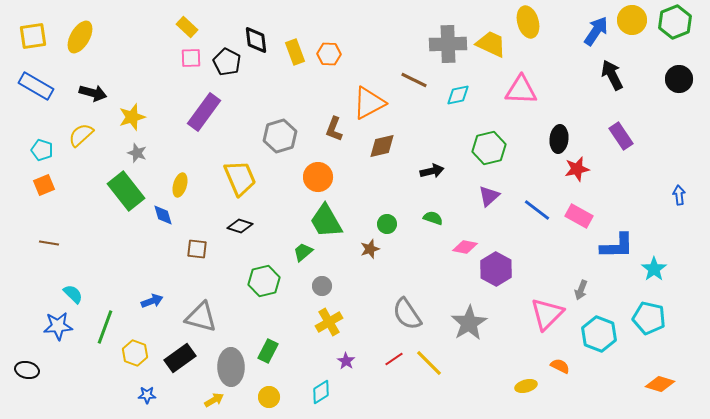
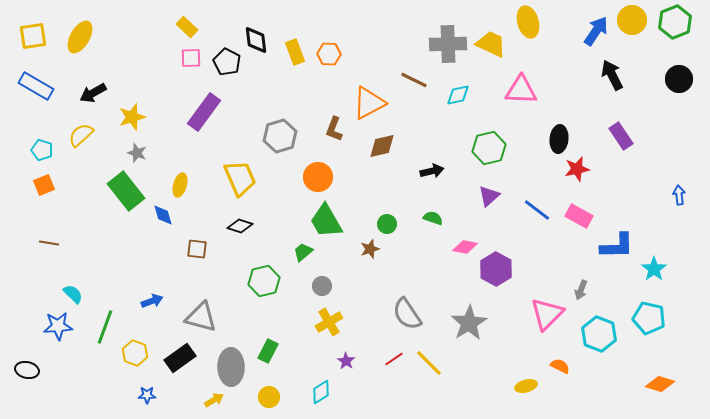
black arrow at (93, 93): rotated 136 degrees clockwise
